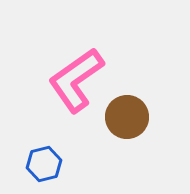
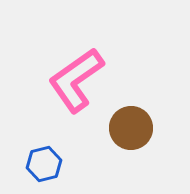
brown circle: moved 4 px right, 11 px down
